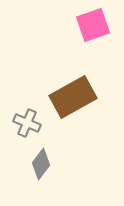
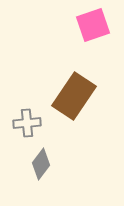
brown rectangle: moved 1 px right, 1 px up; rotated 27 degrees counterclockwise
gray cross: rotated 28 degrees counterclockwise
